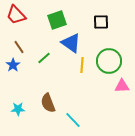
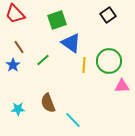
red trapezoid: moved 1 px left, 1 px up
black square: moved 7 px right, 7 px up; rotated 35 degrees counterclockwise
green line: moved 1 px left, 2 px down
yellow line: moved 2 px right
